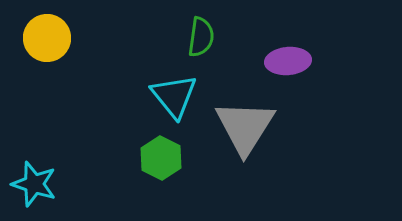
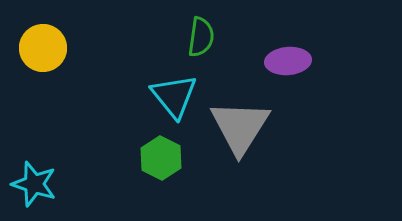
yellow circle: moved 4 px left, 10 px down
gray triangle: moved 5 px left
